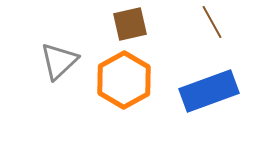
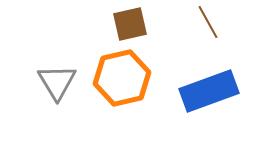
brown line: moved 4 px left
gray triangle: moved 2 px left, 21 px down; rotated 18 degrees counterclockwise
orange hexagon: moved 2 px left, 2 px up; rotated 16 degrees clockwise
